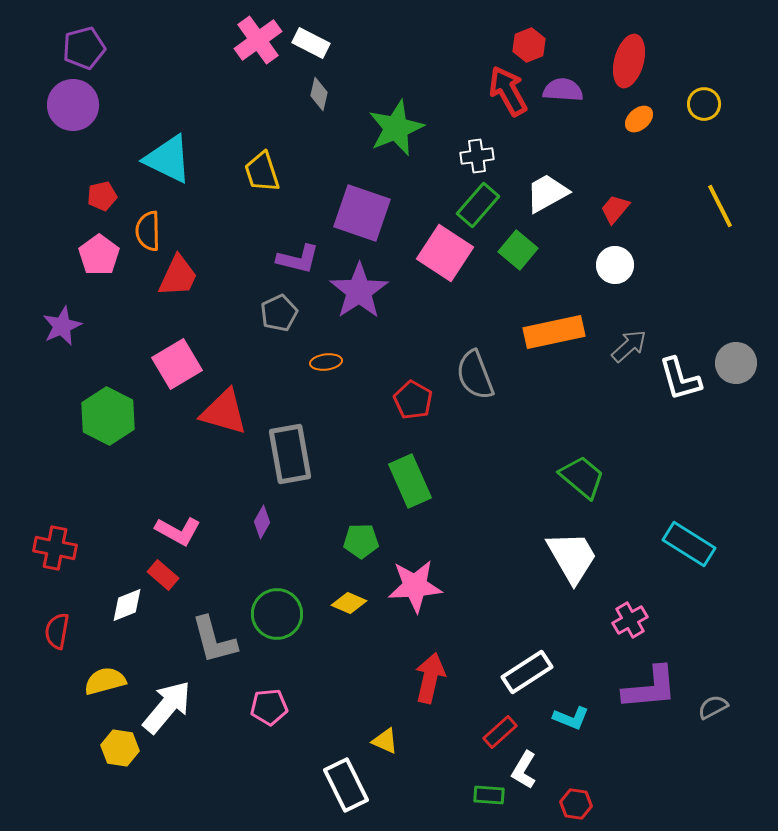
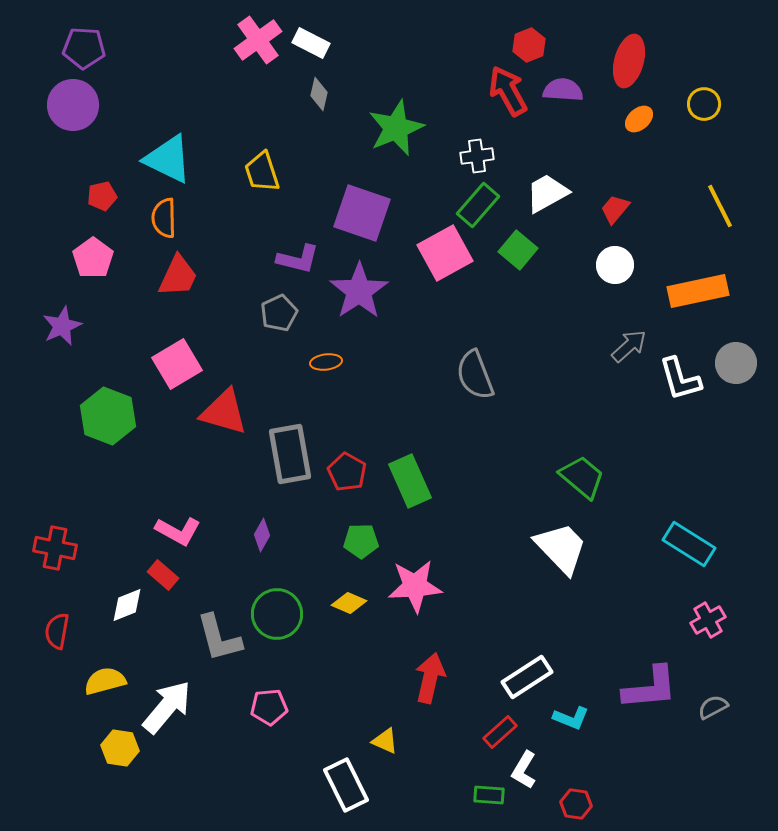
purple pentagon at (84, 48): rotated 18 degrees clockwise
orange semicircle at (148, 231): moved 16 px right, 13 px up
pink square at (445, 253): rotated 28 degrees clockwise
pink pentagon at (99, 255): moved 6 px left, 3 px down
orange rectangle at (554, 332): moved 144 px right, 41 px up
red pentagon at (413, 400): moved 66 px left, 72 px down
green hexagon at (108, 416): rotated 6 degrees counterclockwise
purple diamond at (262, 522): moved 13 px down
white trapezoid at (572, 557): moved 11 px left, 9 px up; rotated 14 degrees counterclockwise
pink cross at (630, 620): moved 78 px right
gray L-shape at (214, 640): moved 5 px right, 2 px up
white rectangle at (527, 672): moved 5 px down
